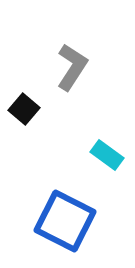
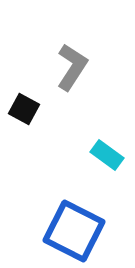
black square: rotated 12 degrees counterclockwise
blue square: moved 9 px right, 10 px down
